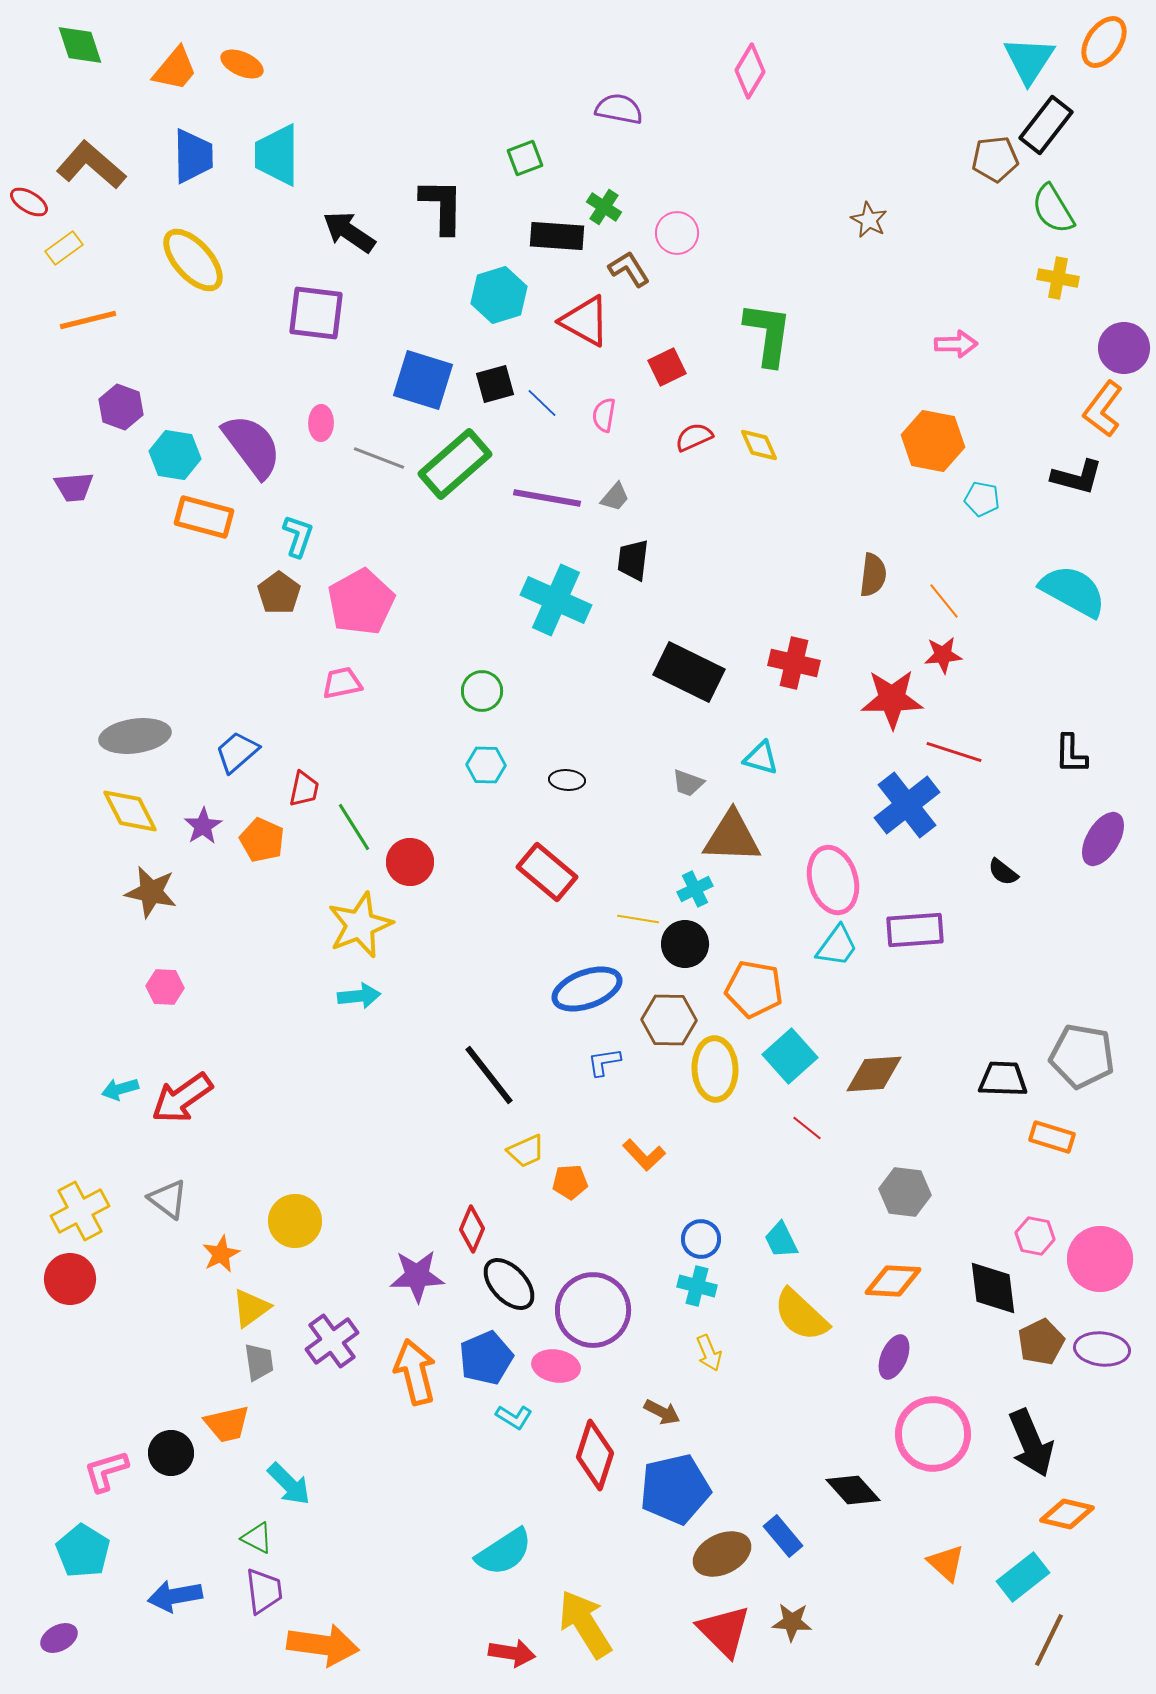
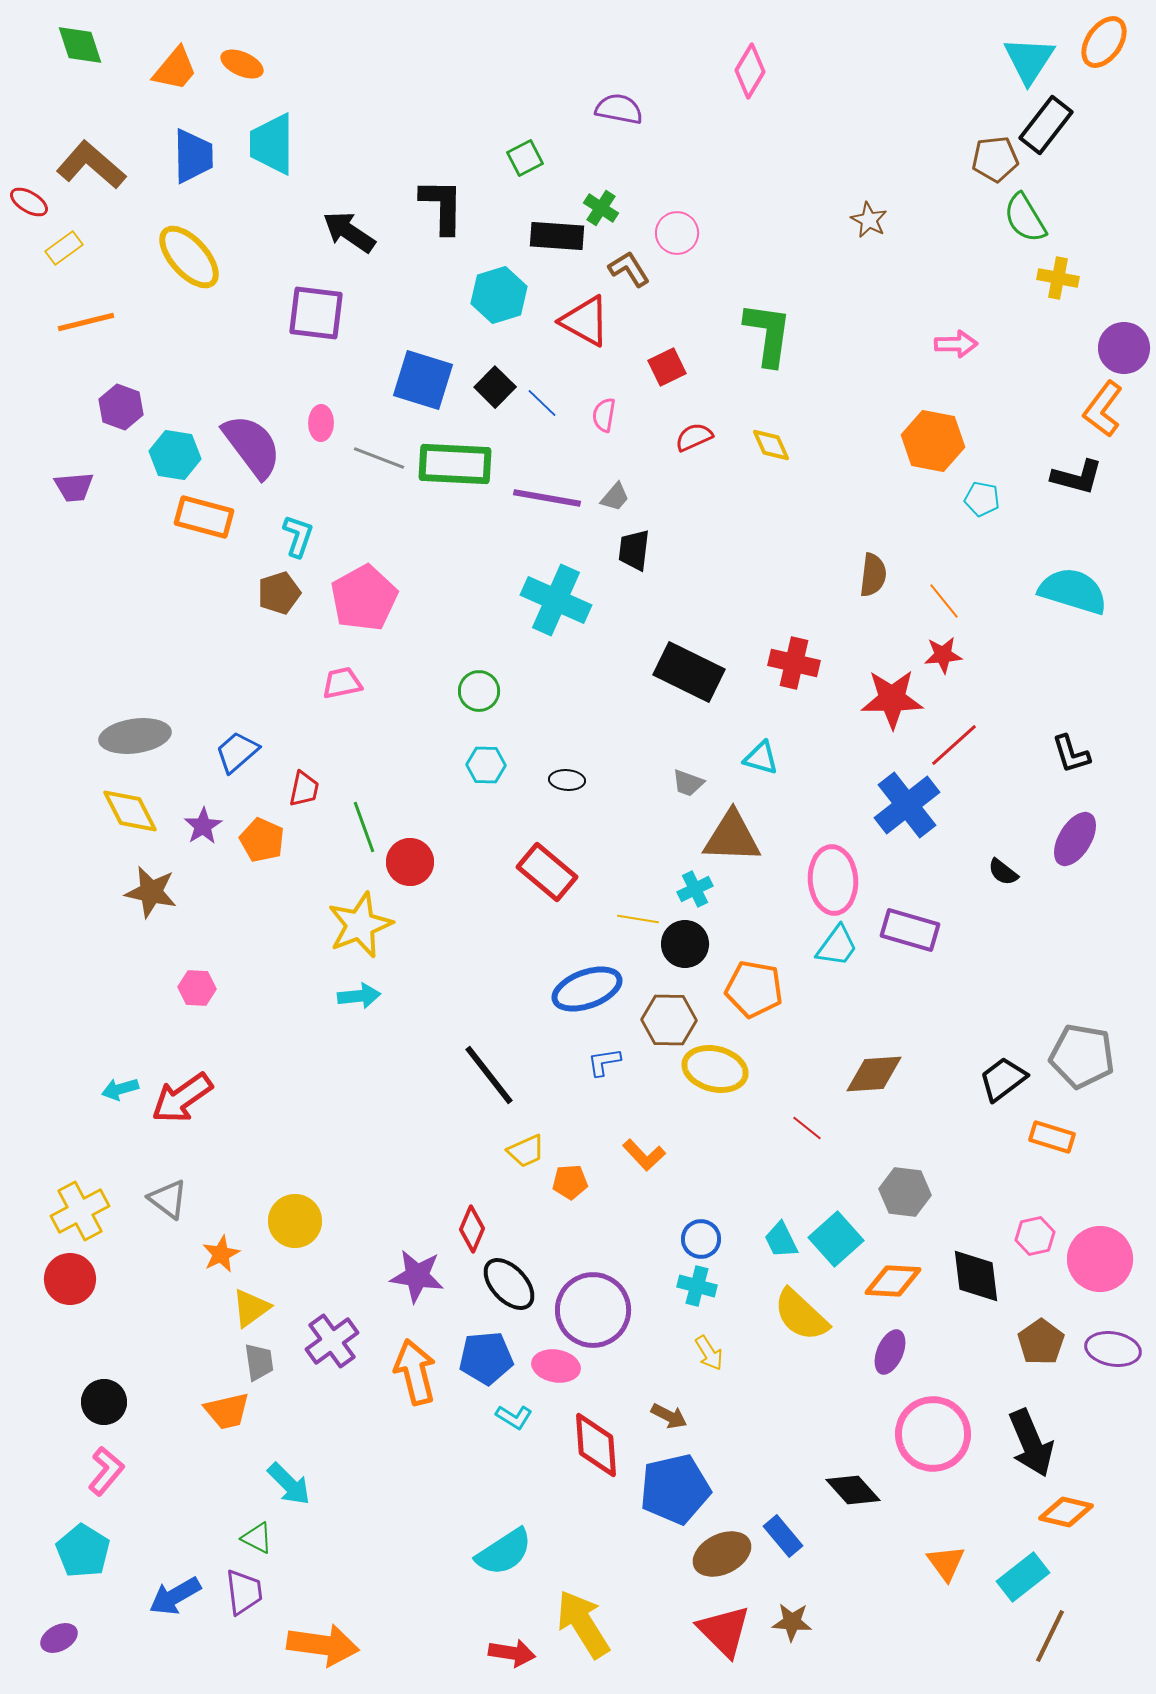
cyan trapezoid at (277, 155): moved 5 px left, 11 px up
green square at (525, 158): rotated 6 degrees counterclockwise
green cross at (604, 207): moved 3 px left, 1 px down
green semicircle at (1053, 209): moved 28 px left, 9 px down
yellow ellipse at (193, 260): moved 4 px left, 3 px up
orange line at (88, 320): moved 2 px left, 2 px down
black square at (495, 384): moved 3 px down; rotated 30 degrees counterclockwise
yellow diamond at (759, 445): moved 12 px right
green rectangle at (455, 464): rotated 44 degrees clockwise
black trapezoid at (633, 560): moved 1 px right, 10 px up
cyan semicircle at (1073, 591): rotated 12 degrees counterclockwise
brown pentagon at (279, 593): rotated 18 degrees clockwise
pink pentagon at (361, 602): moved 3 px right, 4 px up
green circle at (482, 691): moved 3 px left
red line at (954, 752): moved 7 px up; rotated 60 degrees counterclockwise
black L-shape at (1071, 754): rotated 18 degrees counterclockwise
green line at (354, 827): moved 10 px right; rotated 12 degrees clockwise
purple ellipse at (1103, 839): moved 28 px left
pink ellipse at (833, 880): rotated 12 degrees clockwise
purple rectangle at (915, 930): moved 5 px left; rotated 20 degrees clockwise
pink hexagon at (165, 987): moved 32 px right, 1 px down
cyan square at (790, 1056): moved 46 px right, 183 px down
yellow ellipse at (715, 1069): rotated 74 degrees counterclockwise
black trapezoid at (1003, 1079): rotated 39 degrees counterclockwise
pink hexagon at (1035, 1236): rotated 24 degrees counterclockwise
purple star at (417, 1276): rotated 10 degrees clockwise
black diamond at (993, 1288): moved 17 px left, 12 px up
brown pentagon at (1041, 1342): rotated 9 degrees counterclockwise
purple ellipse at (1102, 1349): moved 11 px right; rotated 4 degrees clockwise
yellow arrow at (709, 1353): rotated 9 degrees counterclockwise
purple ellipse at (894, 1357): moved 4 px left, 5 px up
blue pentagon at (486, 1358): rotated 18 degrees clockwise
brown arrow at (662, 1412): moved 7 px right, 4 px down
orange trapezoid at (227, 1424): moved 13 px up
black circle at (171, 1453): moved 67 px left, 51 px up
red diamond at (595, 1455): moved 1 px right, 10 px up; rotated 22 degrees counterclockwise
pink L-shape at (106, 1471): rotated 147 degrees clockwise
orange diamond at (1067, 1514): moved 1 px left, 2 px up
orange triangle at (946, 1563): rotated 12 degrees clockwise
purple trapezoid at (264, 1591): moved 20 px left, 1 px down
blue arrow at (175, 1596): rotated 20 degrees counterclockwise
yellow arrow at (585, 1624): moved 2 px left
brown line at (1049, 1640): moved 1 px right, 4 px up
